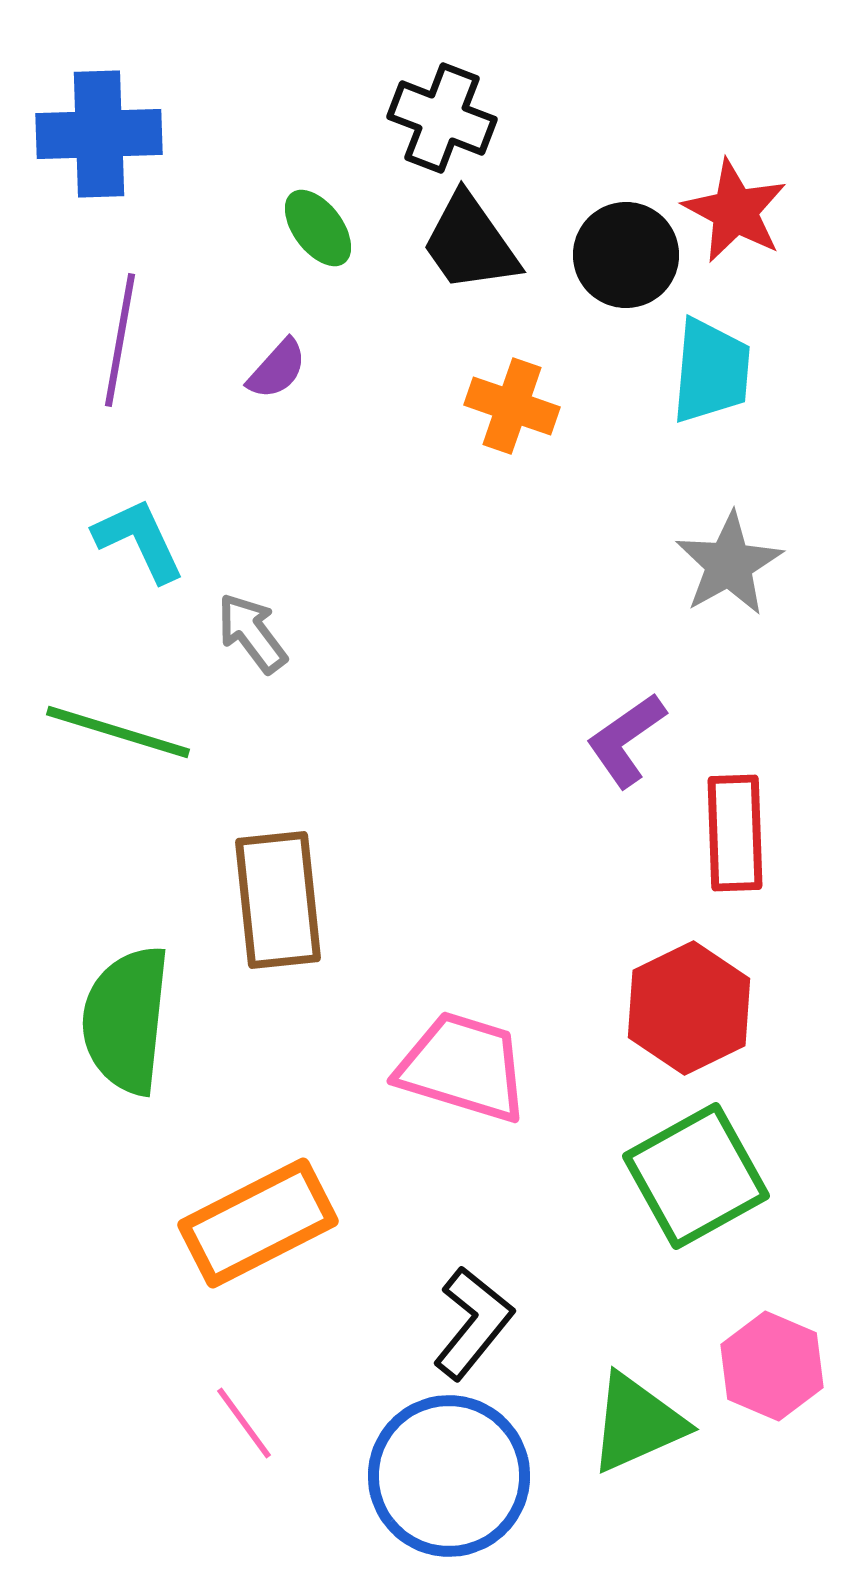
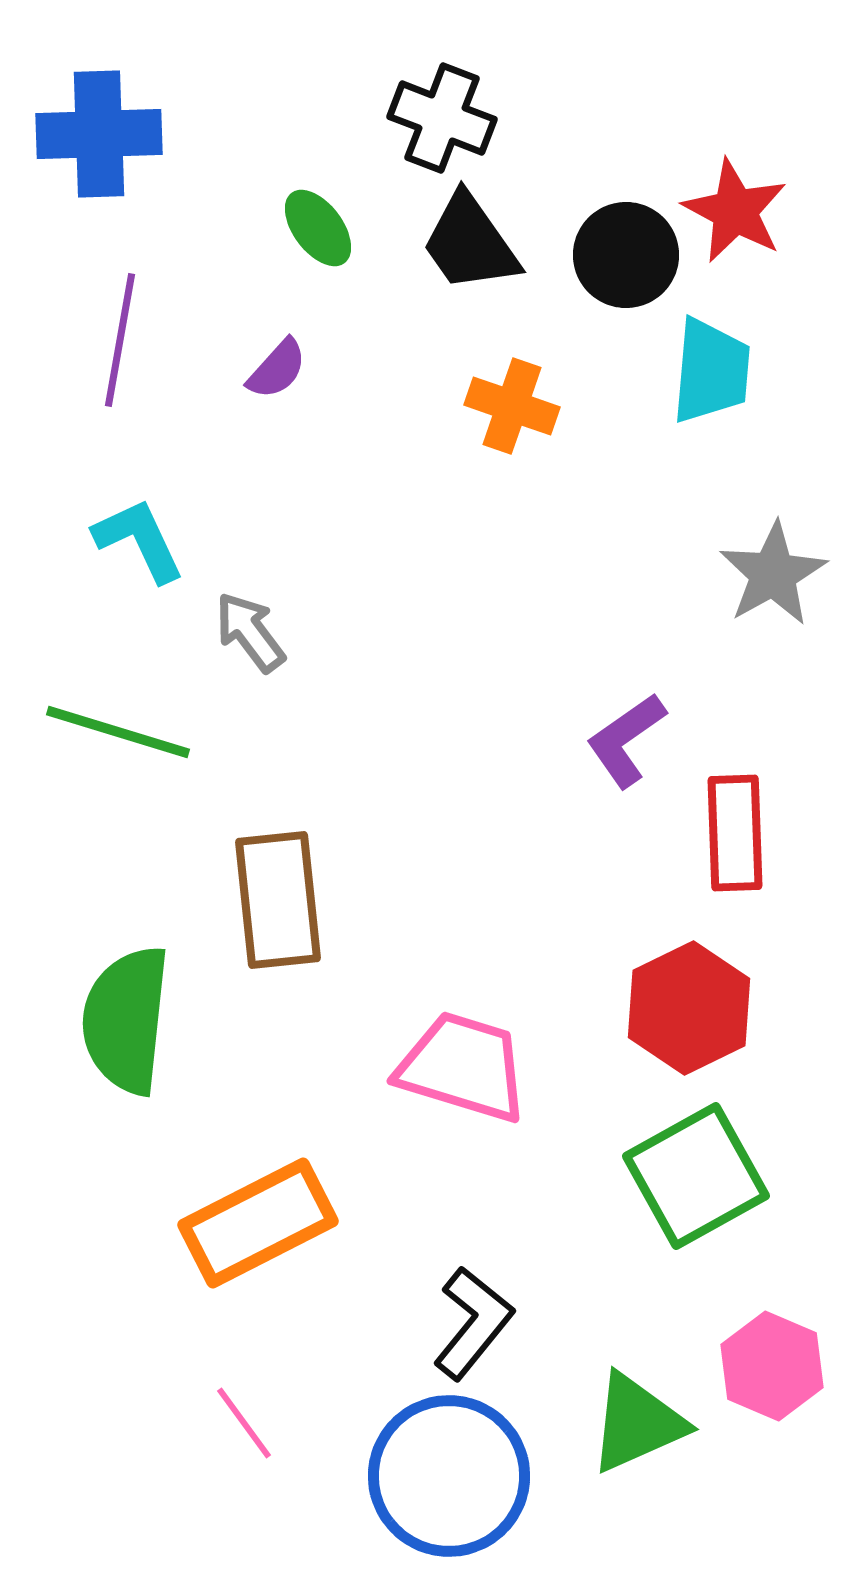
gray star: moved 44 px right, 10 px down
gray arrow: moved 2 px left, 1 px up
